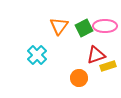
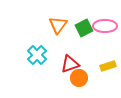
orange triangle: moved 1 px left, 1 px up
red triangle: moved 26 px left, 9 px down
